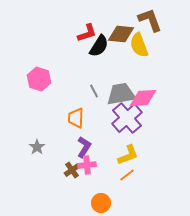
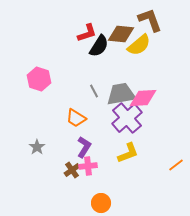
yellow semicircle: rotated 110 degrees counterclockwise
orange trapezoid: rotated 60 degrees counterclockwise
yellow L-shape: moved 2 px up
pink cross: moved 1 px right, 1 px down
orange line: moved 49 px right, 10 px up
